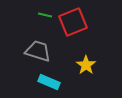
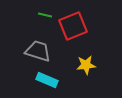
red square: moved 4 px down
yellow star: rotated 30 degrees clockwise
cyan rectangle: moved 2 px left, 2 px up
